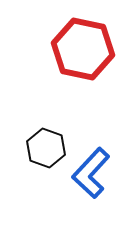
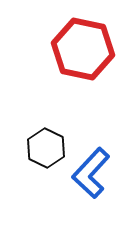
black hexagon: rotated 6 degrees clockwise
